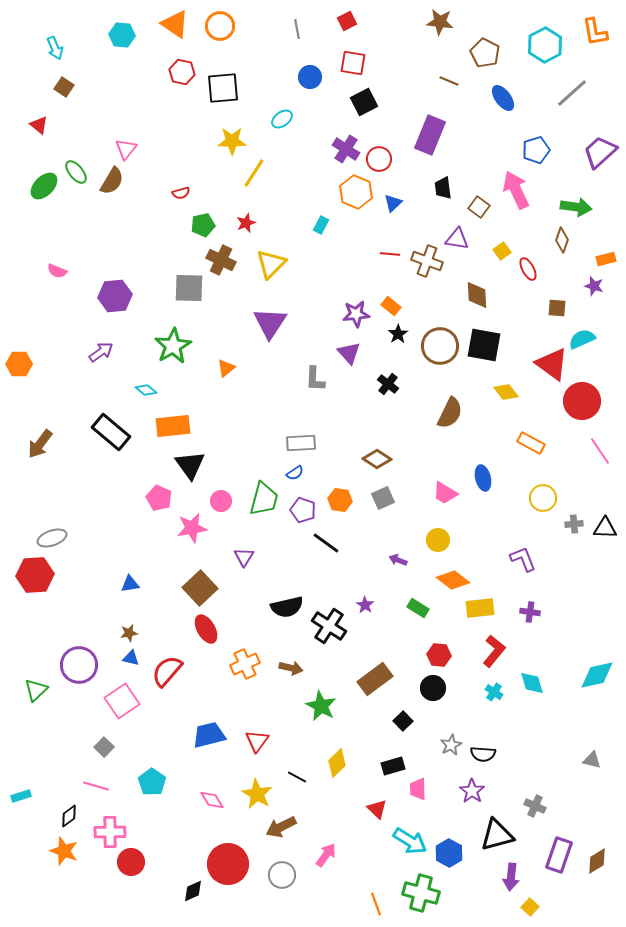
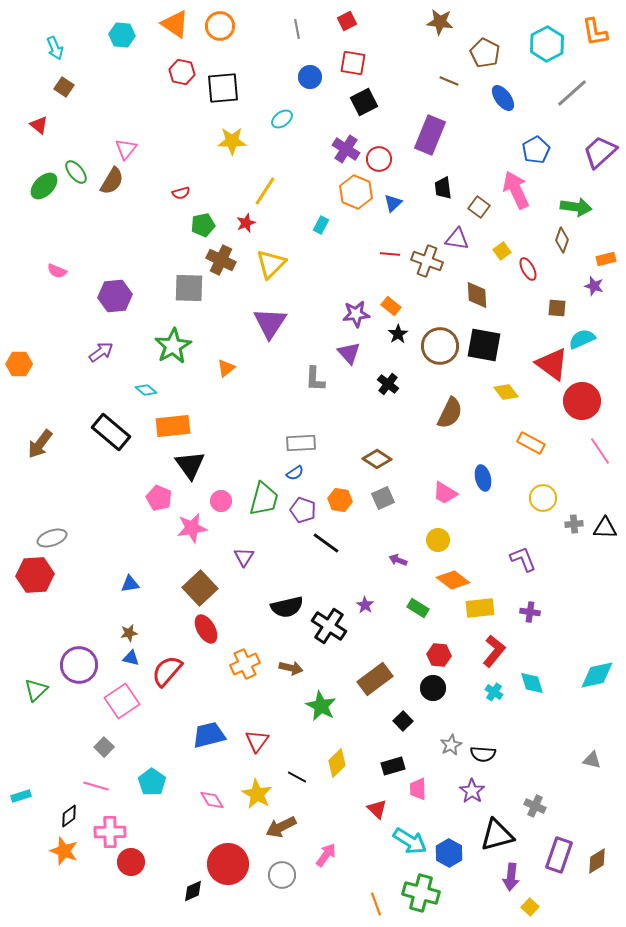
cyan hexagon at (545, 45): moved 2 px right, 1 px up
blue pentagon at (536, 150): rotated 12 degrees counterclockwise
yellow line at (254, 173): moved 11 px right, 18 px down
